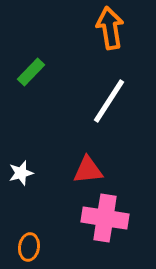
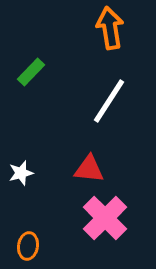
red triangle: moved 1 px right, 1 px up; rotated 12 degrees clockwise
pink cross: rotated 36 degrees clockwise
orange ellipse: moved 1 px left, 1 px up
